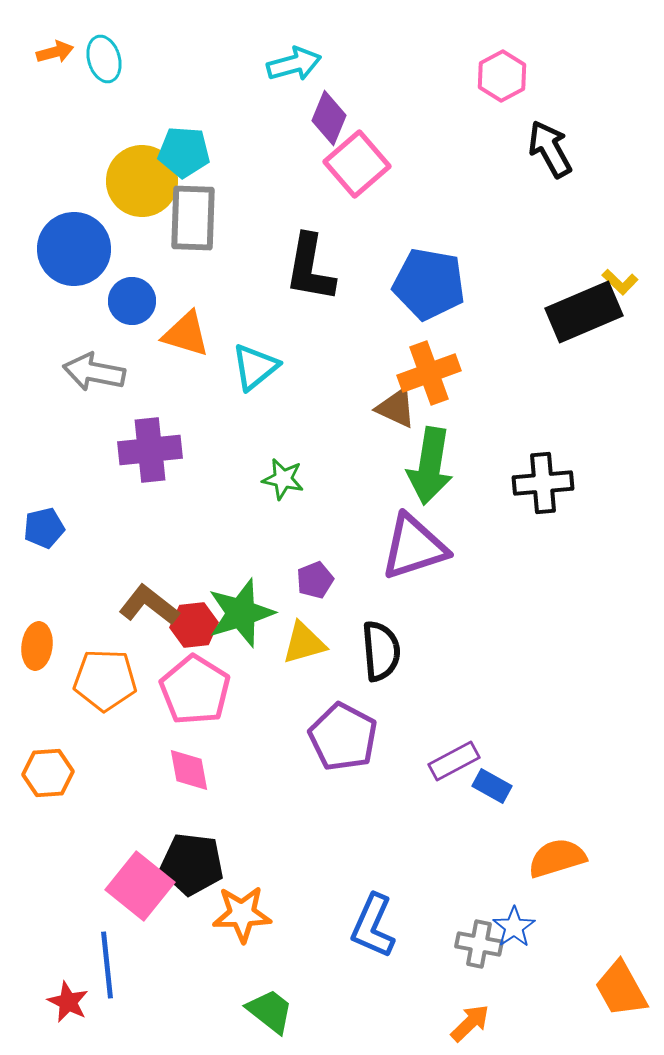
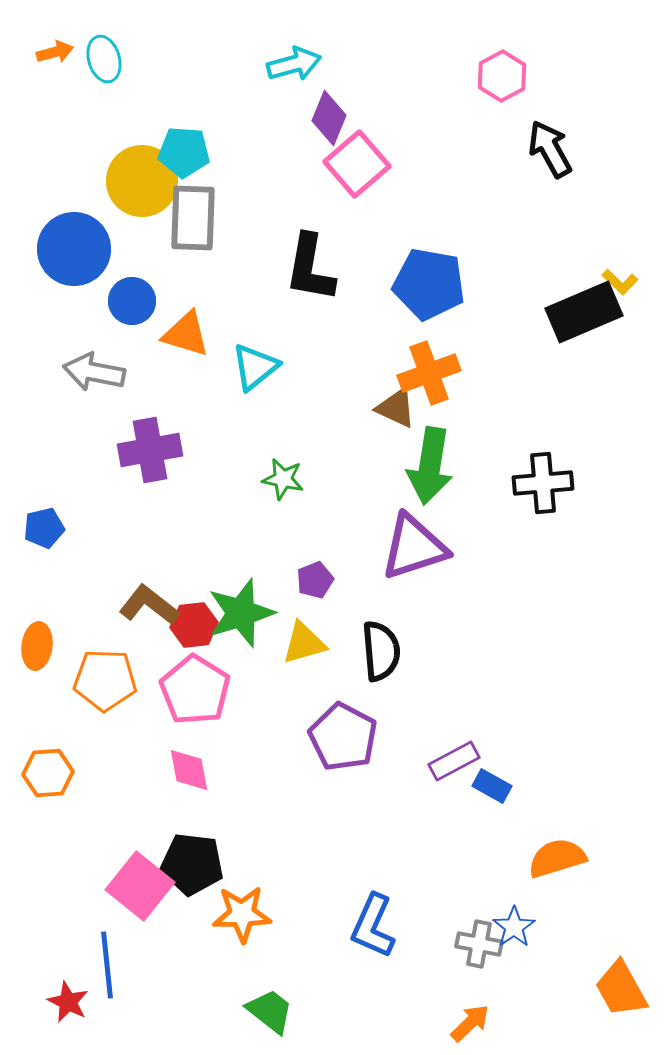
purple cross at (150, 450): rotated 4 degrees counterclockwise
